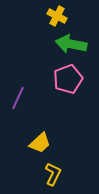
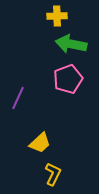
yellow cross: rotated 30 degrees counterclockwise
